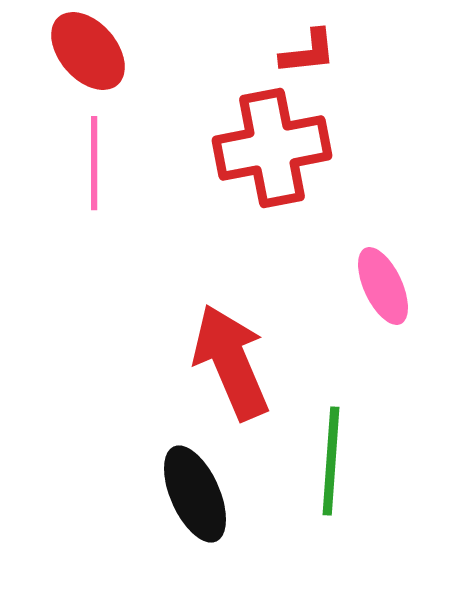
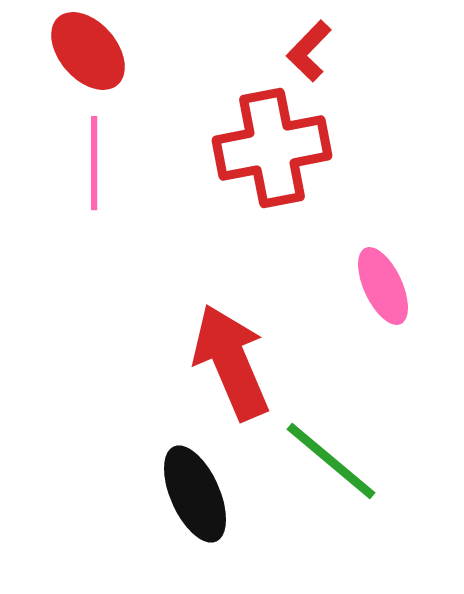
red L-shape: moved 1 px right, 1 px up; rotated 140 degrees clockwise
green line: rotated 54 degrees counterclockwise
